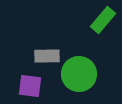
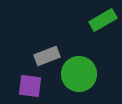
green rectangle: rotated 20 degrees clockwise
gray rectangle: rotated 20 degrees counterclockwise
